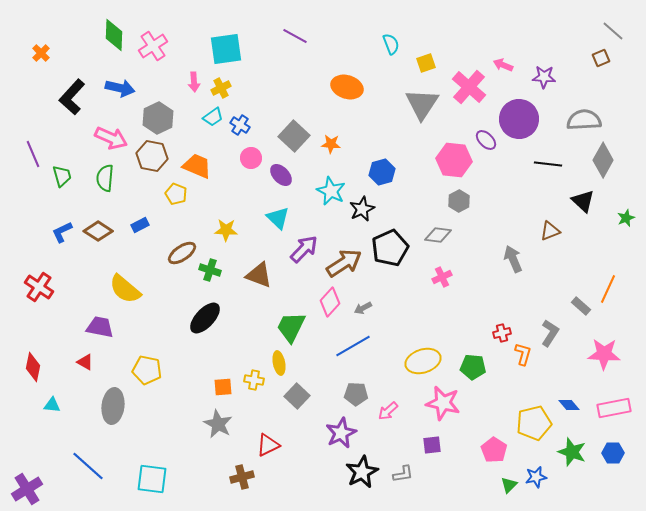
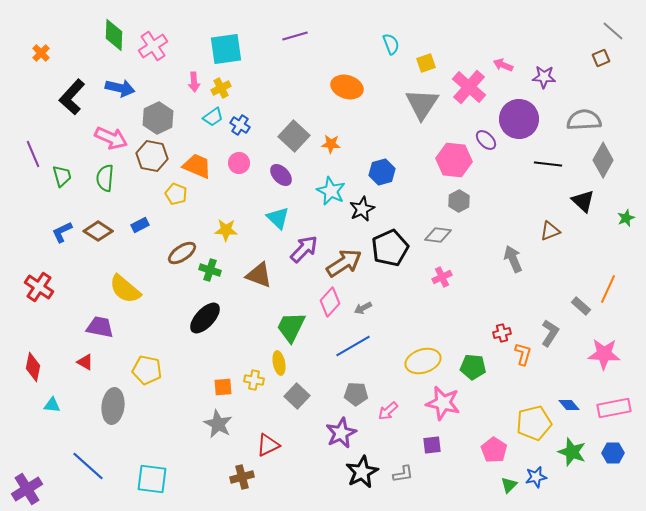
purple line at (295, 36): rotated 45 degrees counterclockwise
pink circle at (251, 158): moved 12 px left, 5 px down
